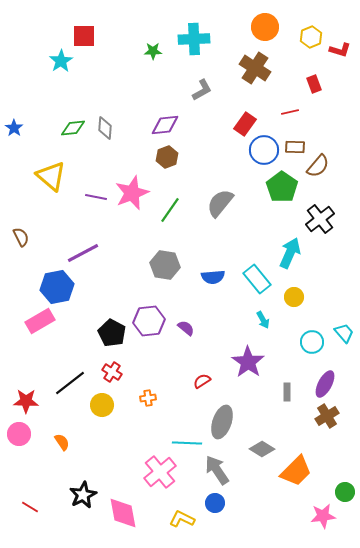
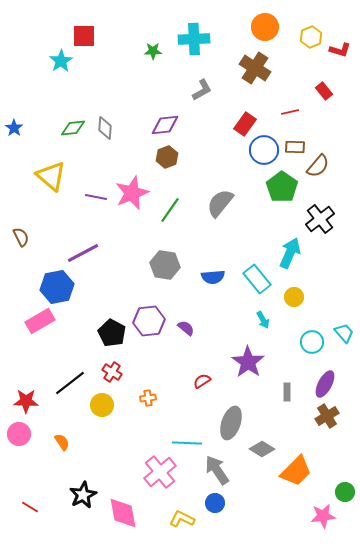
red rectangle at (314, 84): moved 10 px right, 7 px down; rotated 18 degrees counterclockwise
gray ellipse at (222, 422): moved 9 px right, 1 px down
